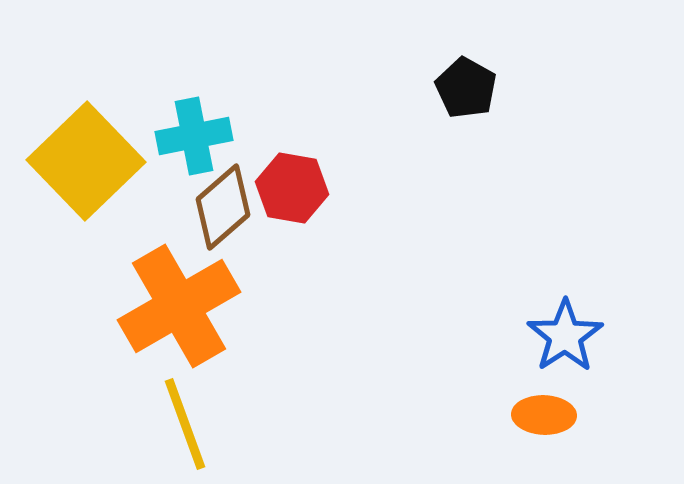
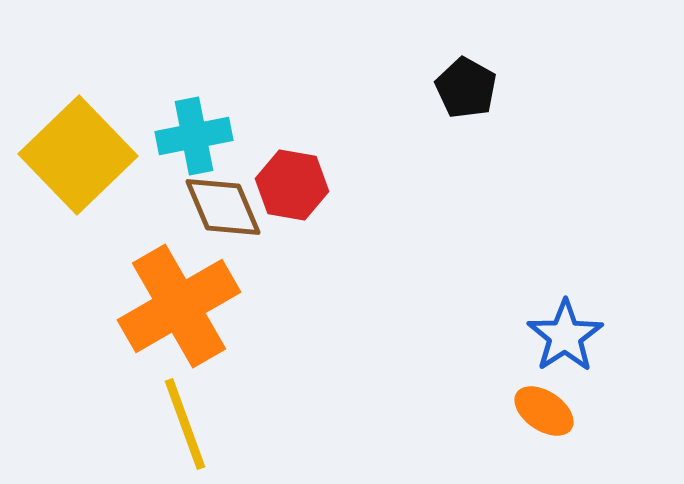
yellow square: moved 8 px left, 6 px up
red hexagon: moved 3 px up
brown diamond: rotated 72 degrees counterclockwise
orange ellipse: moved 4 px up; rotated 32 degrees clockwise
